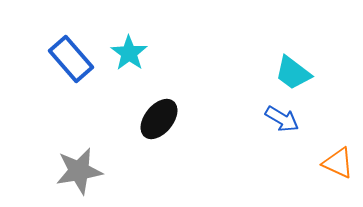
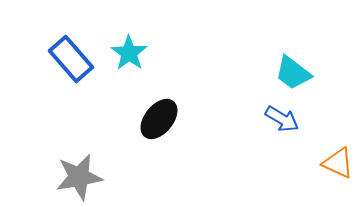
gray star: moved 6 px down
